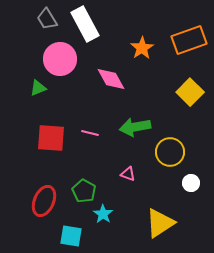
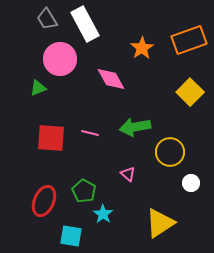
pink triangle: rotated 21 degrees clockwise
